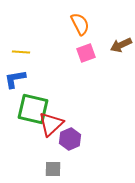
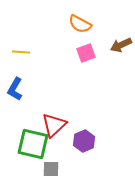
orange semicircle: rotated 145 degrees clockwise
blue L-shape: moved 10 px down; rotated 50 degrees counterclockwise
green square: moved 35 px down
red triangle: moved 3 px right, 1 px down
purple hexagon: moved 14 px right, 2 px down
gray square: moved 2 px left
